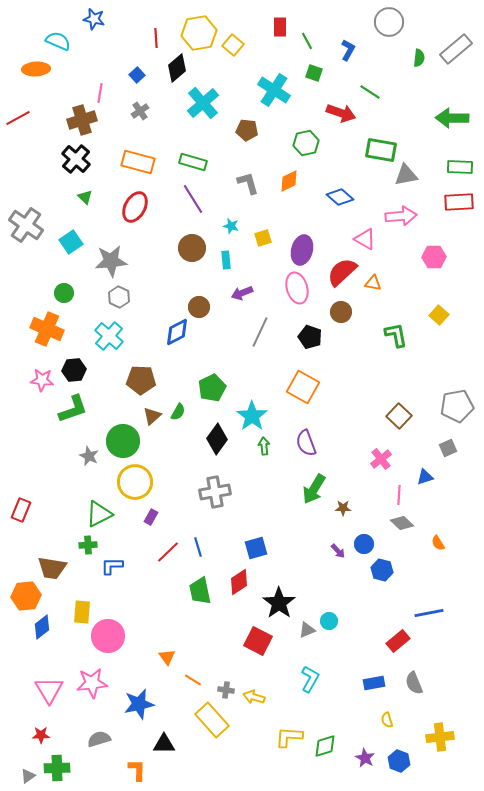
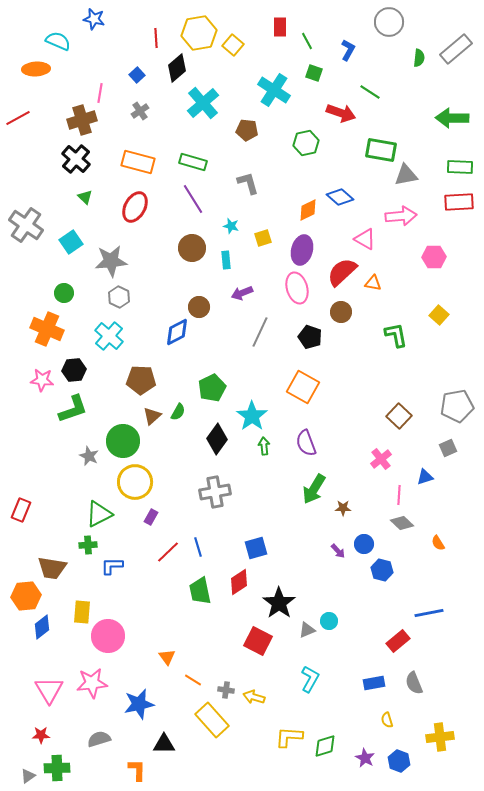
orange diamond at (289, 181): moved 19 px right, 29 px down
